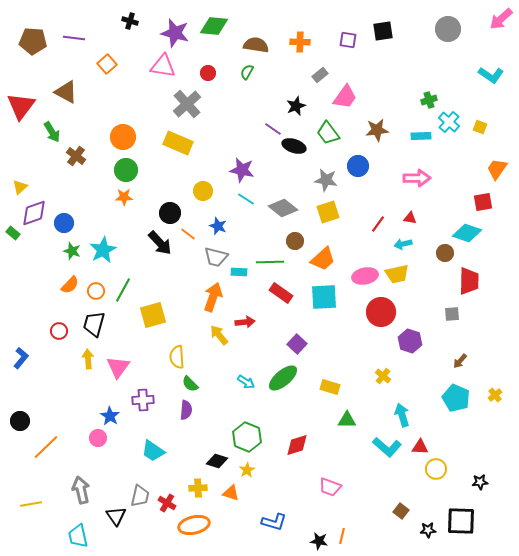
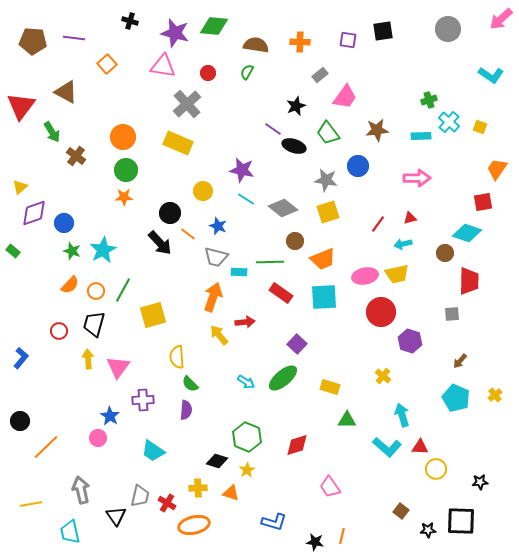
red triangle at (410, 218): rotated 24 degrees counterclockwise
green rectangle at (13, 233): moved 18 px down
orange trapezoid at (323, 259): rotated 20 degrees clockwise
pink trapezoid at (330, 487): rotated 35 degrees clockwise
cyan trapezoid at (78, 536): moved 8 px left, 4 px up
black star at (319, 541): moved 4 px left, 1 px down
